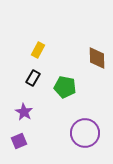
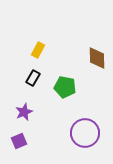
purple star: rotated 18 degrees clockwise
